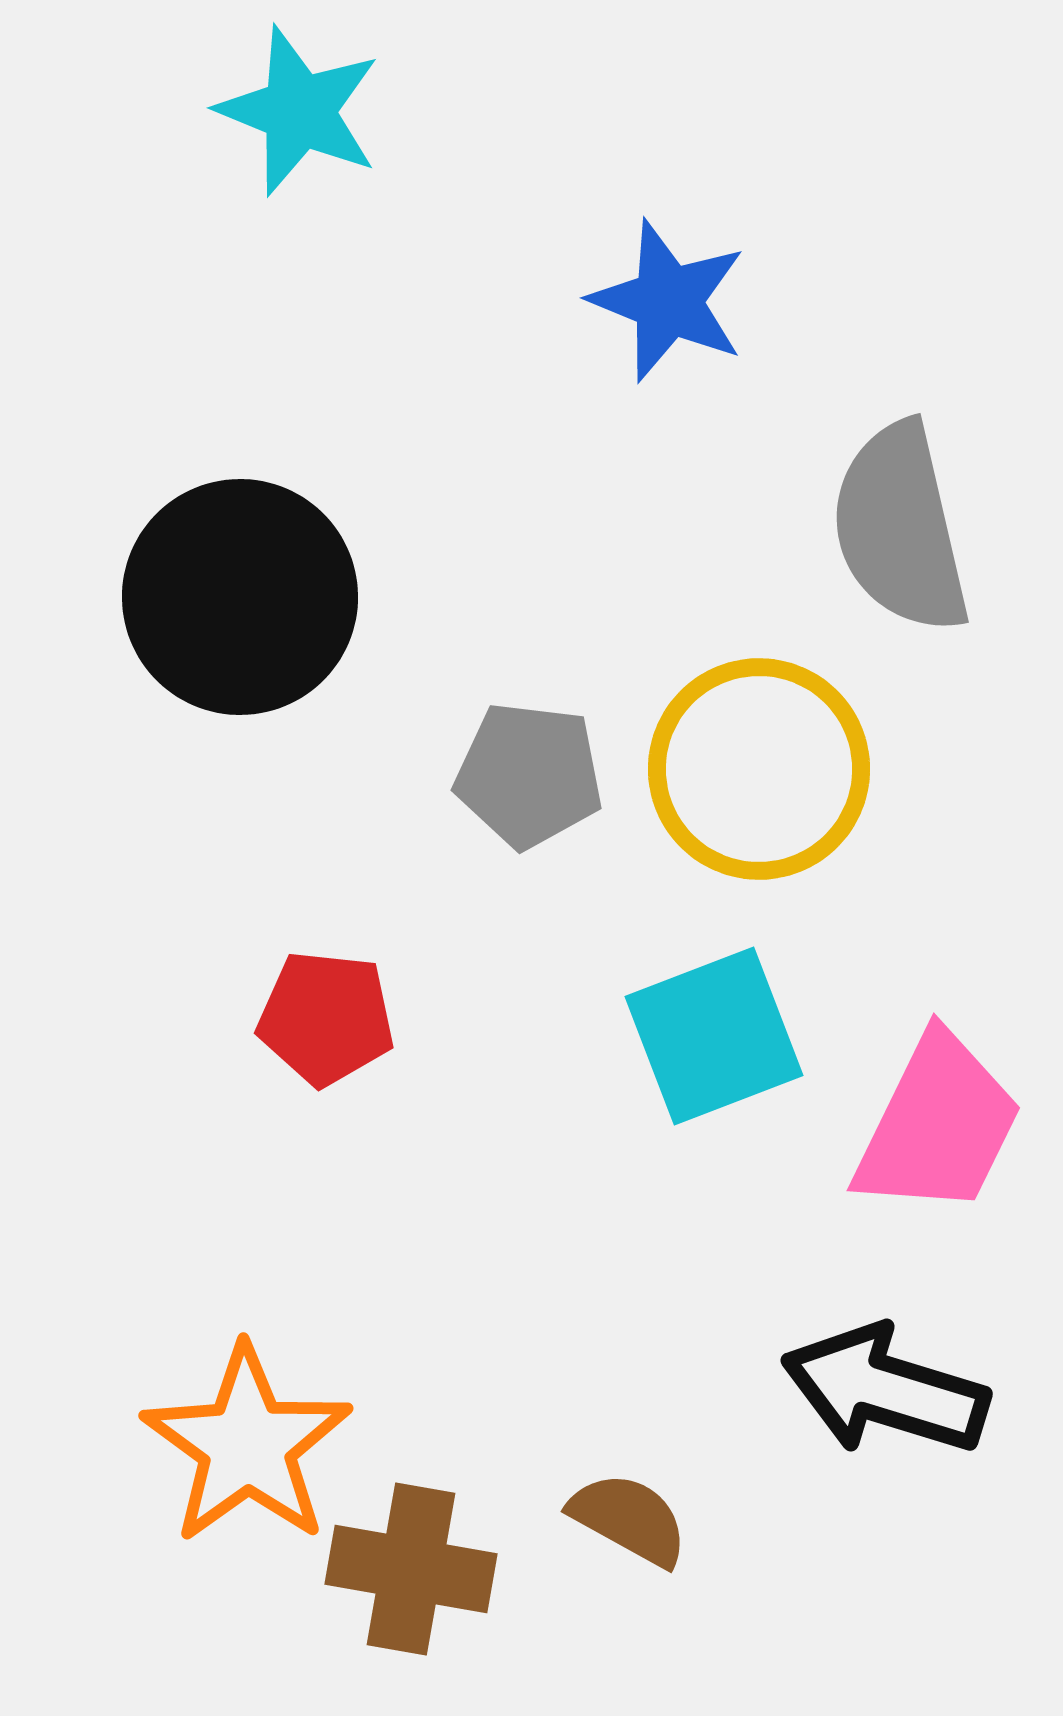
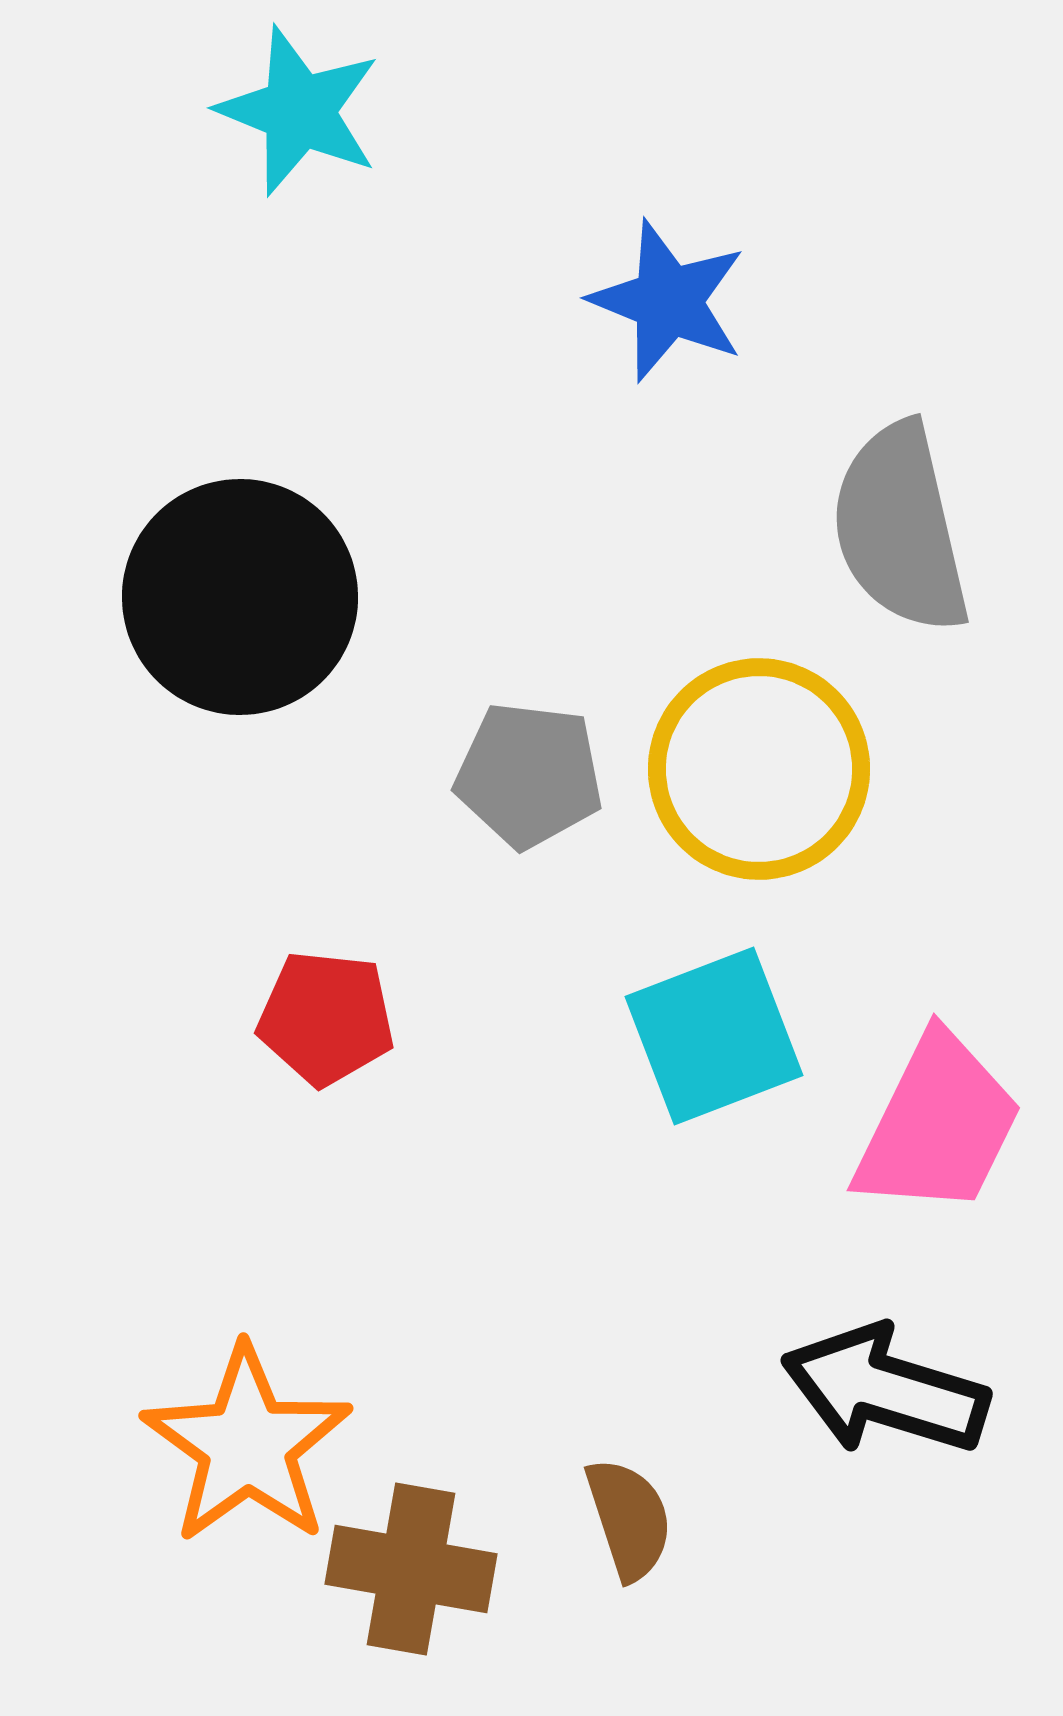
brown semicircle: rotated 43 degrees clockwise
